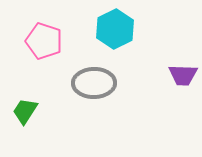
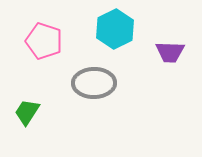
purple trapezoid: moved 13 px left, 23 px up
green trapezoid: moved 2 px right, 1 px down
